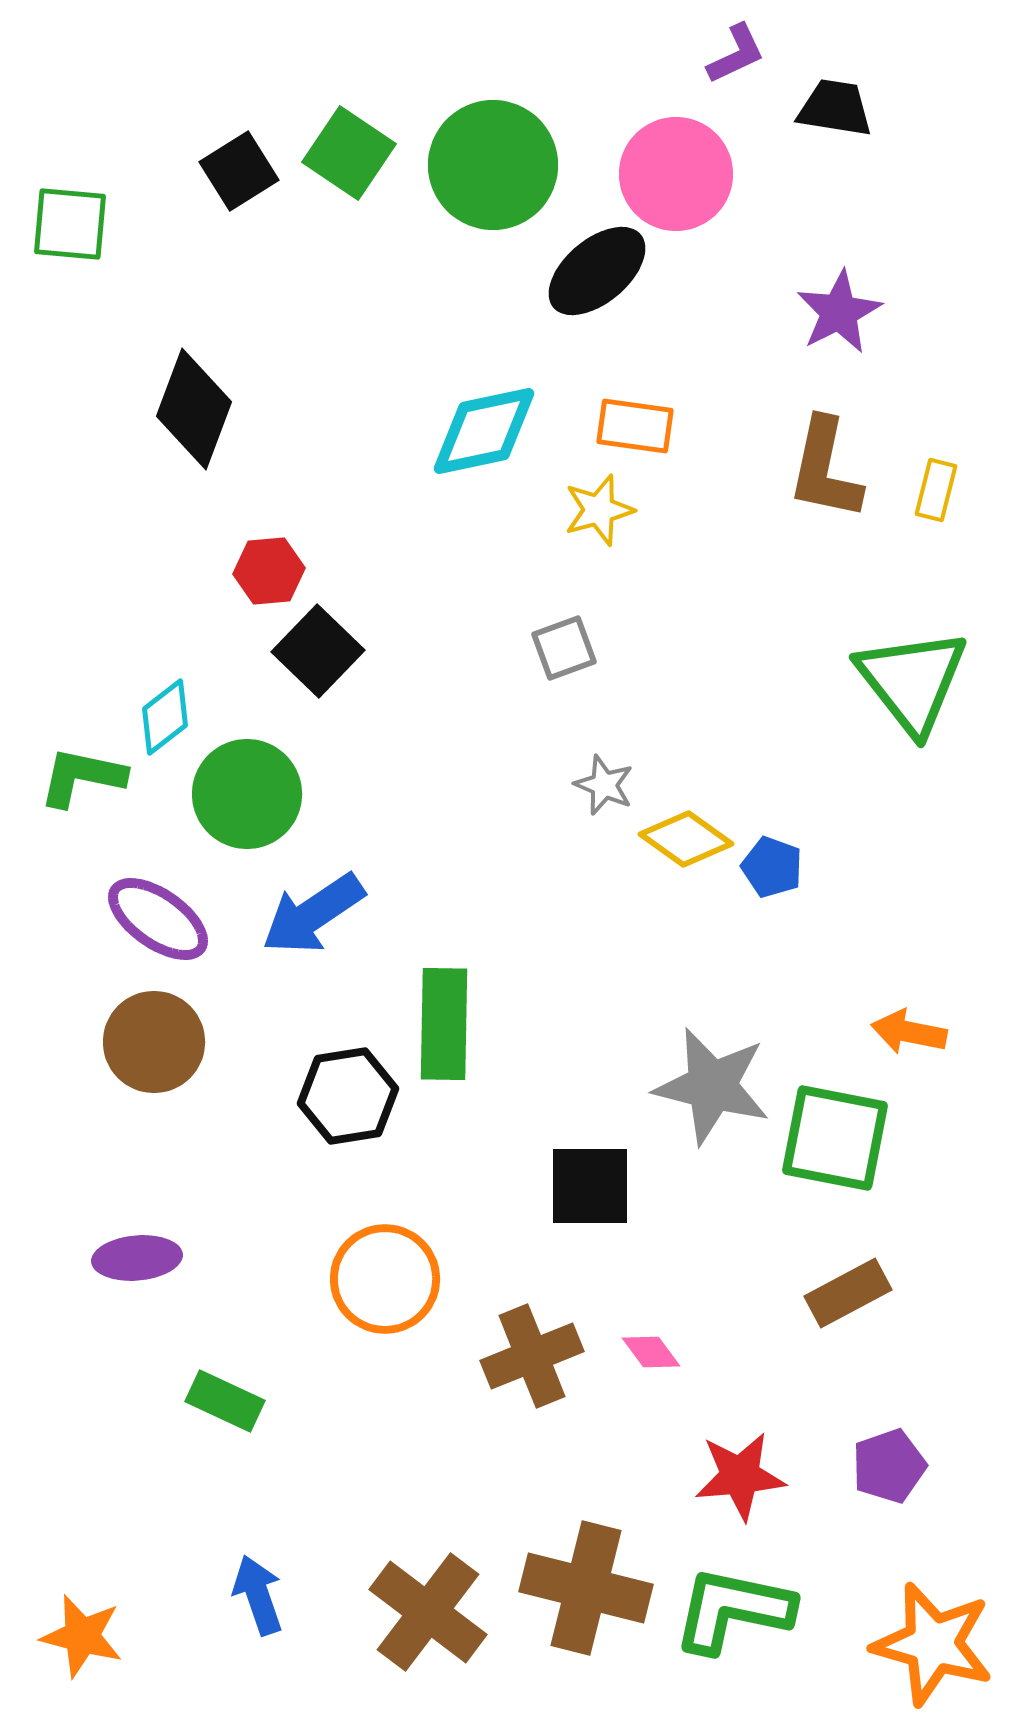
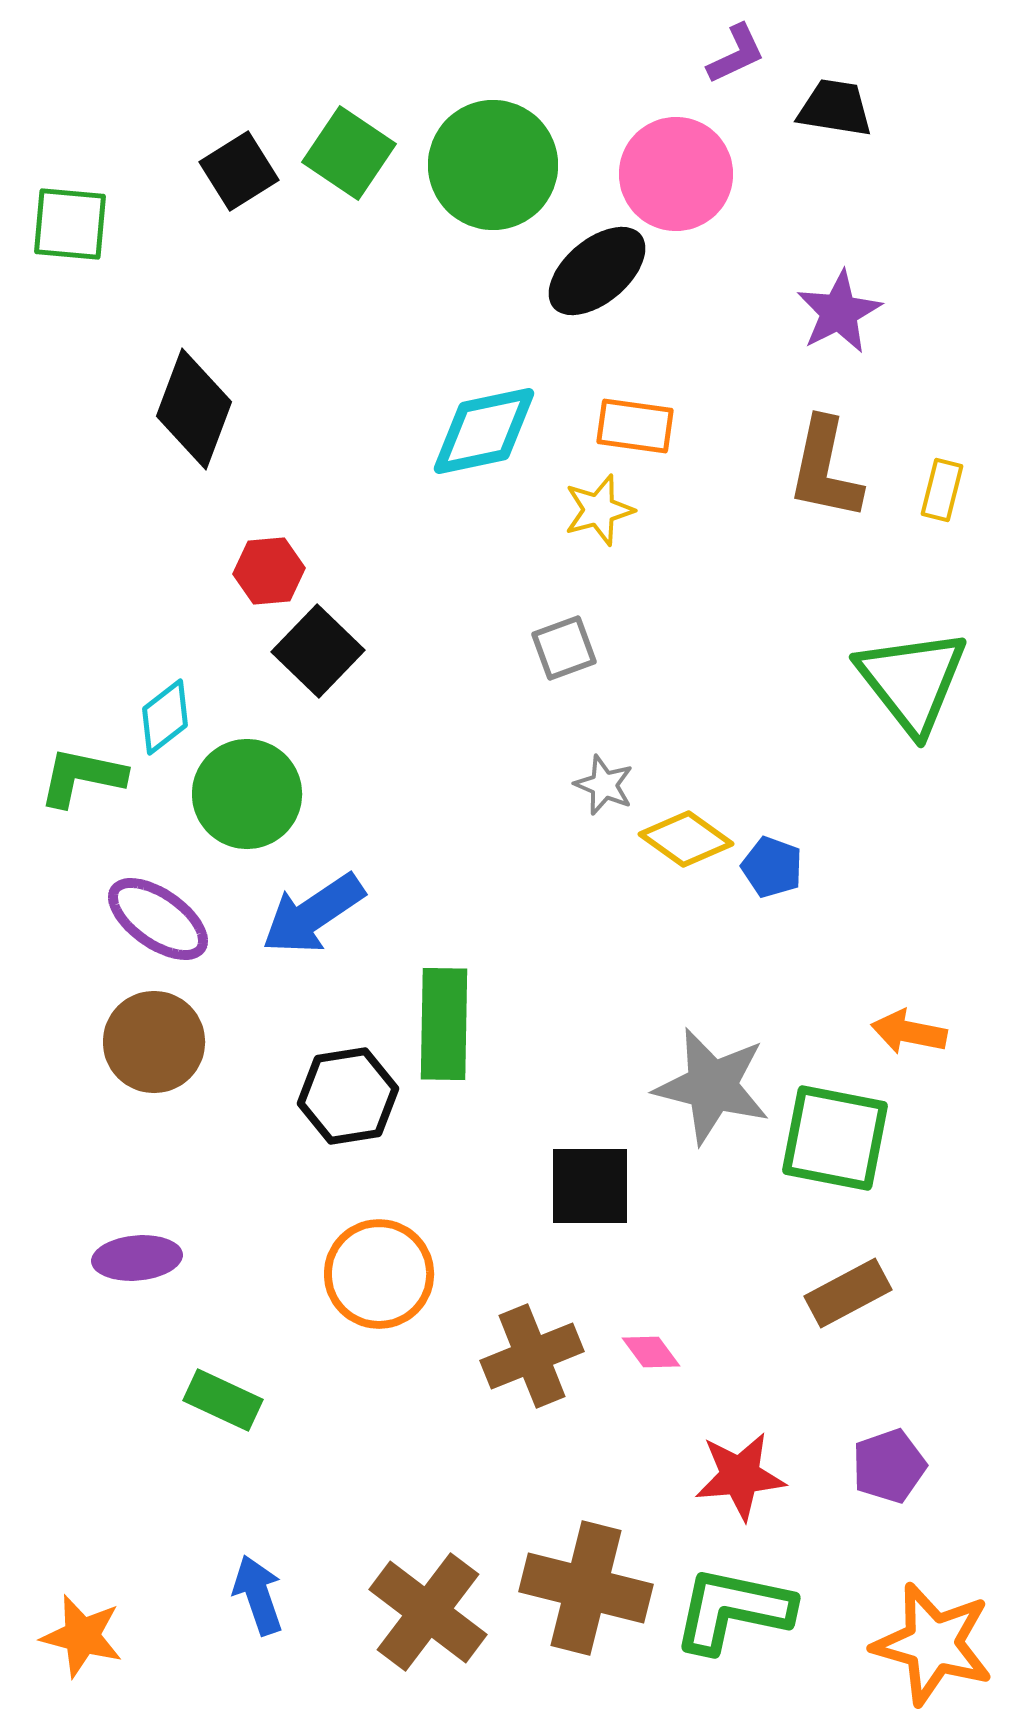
yellow rectangle at (936, 490): moved 6 px right
orange circle at (385, 1279): moved 6 px left, 5 px up
green rectangle at (225, 1401): moved 2 px left, 1 px up
